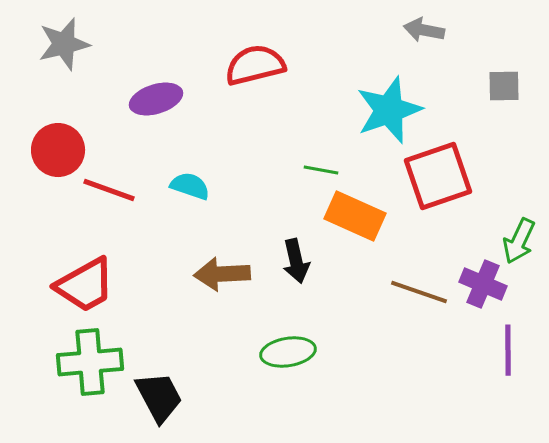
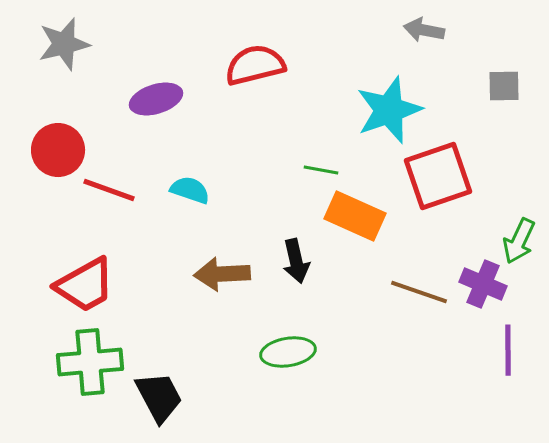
cyan semicircle: moved 4 px down
